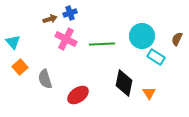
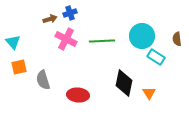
brown semicircle: rotated 32 degrees counterclockwise
green line: moved 3 px up
orange square: moved 1 px left; rotated 28 degrees clockwise
gray semicircle: moved 2 px left, 1 px down
red ellipse: rotated 40 degrees clockwise
